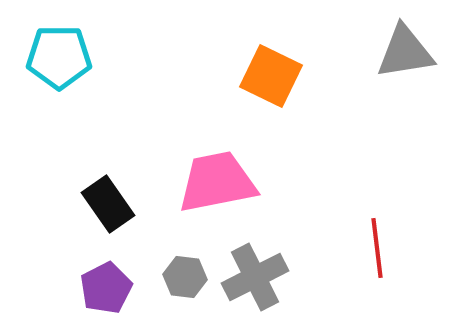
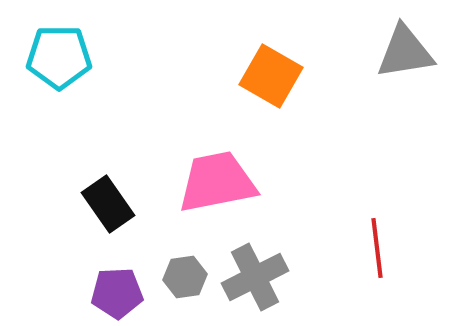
orange square: rotated 4 degrees clockwise
gray hexagon: rotated 15 degrees counterclockwise
purple pentagon: moved 11 px right, 5 px down; rotated 24 degrees clockwise
